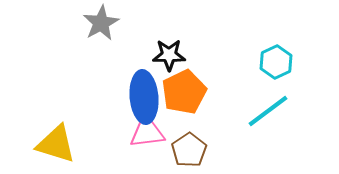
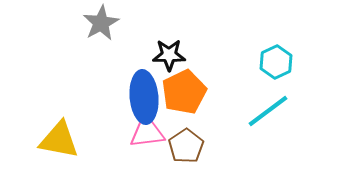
yellow triangle: moved 3 px right, 4 px up; rotated 6 degrees counterclockwise
brown pentagon: moved 3 px left, 4 px up
